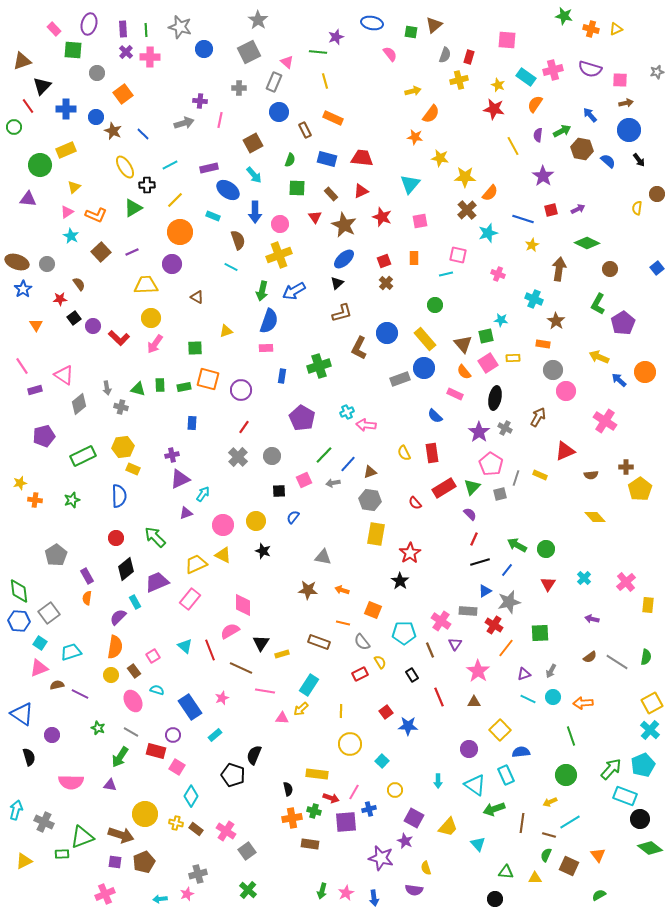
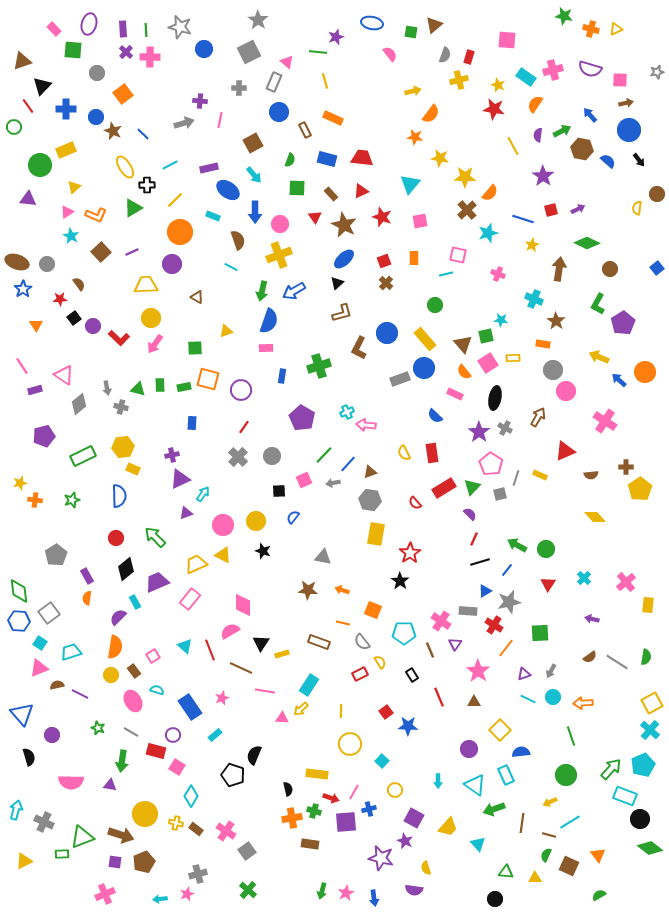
blue triangle at (22, 714): rotated 15 degrees clockwise
green arrow at (120, 757): moved 2 px right, 4 px down; rotated 25 degrees counterclockwise
